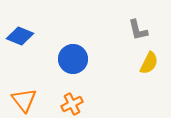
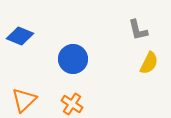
orange triangle: rotated 24 degrees clockwise
orange cross: rotated 30 degrees counterclockwise
